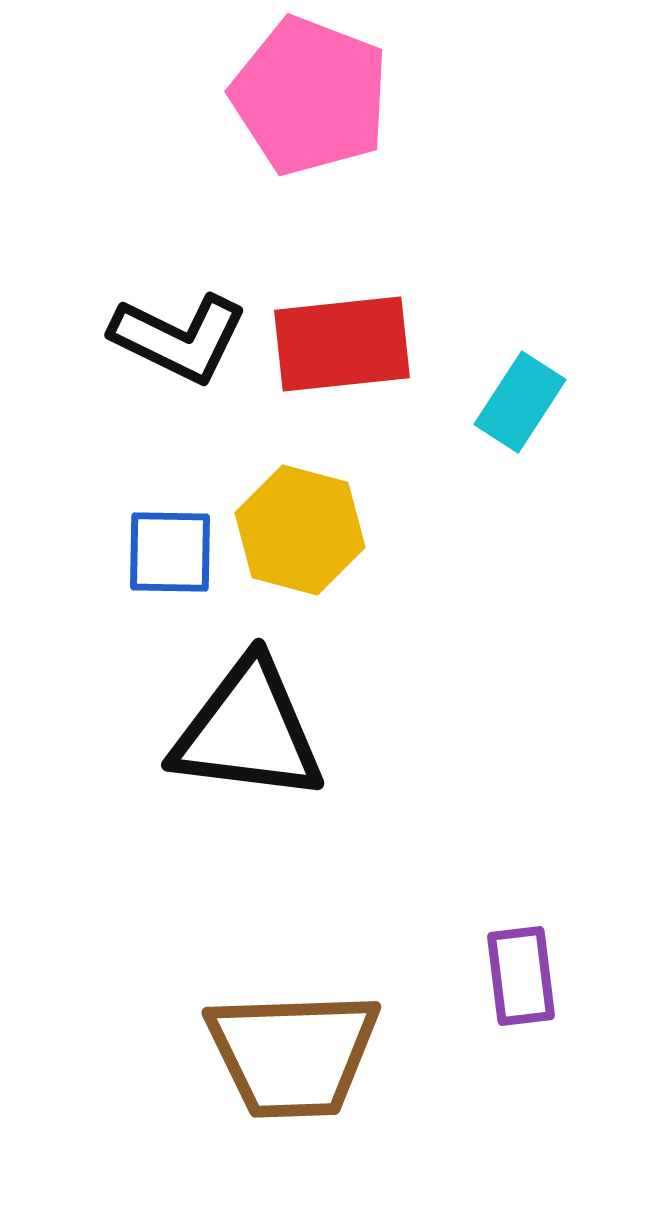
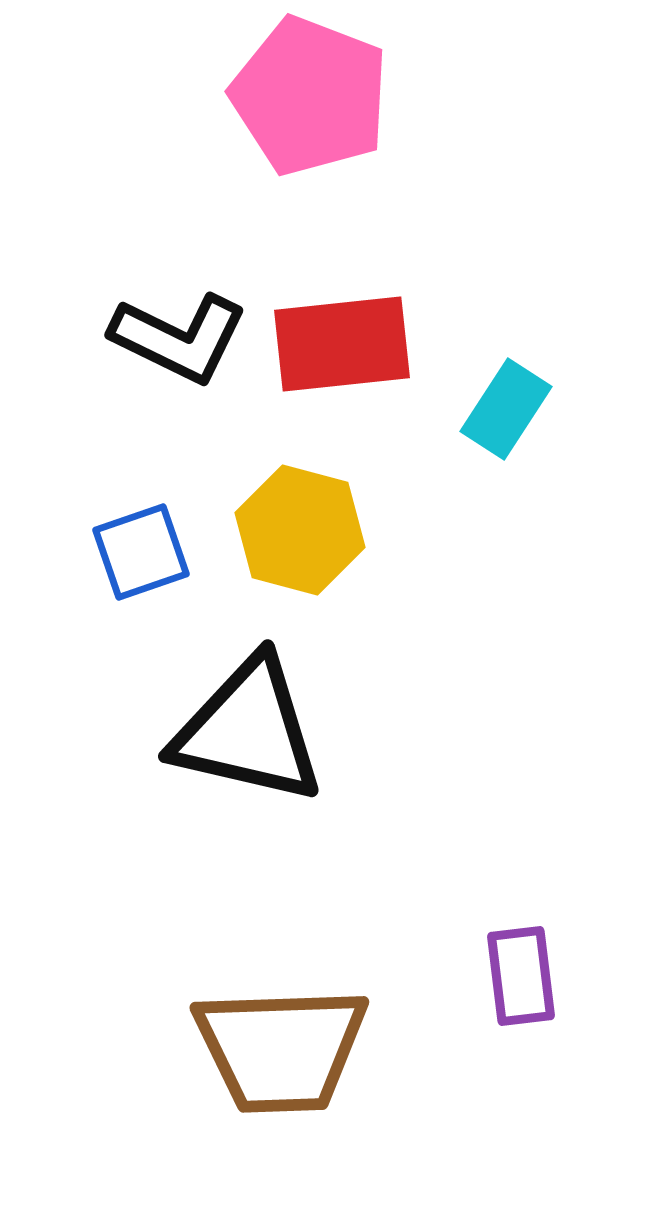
cyan rectangle: moved 14 px left, 7 px down
blue square: moved 29 px left; rotated 20 degrees counterclockwise
black triangle: rotated 6 degrees clockwise
brown trapezoid: moved 12 px left, 5 px up
